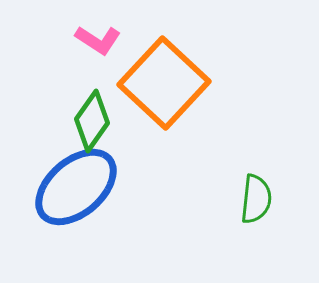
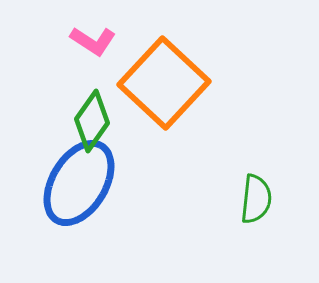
pink L-shape: moved 5 px left, 1 px down
blue ellipse: moved 3 px right, 4 px up; rotated 18 degrees counterclockwise
